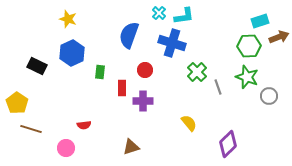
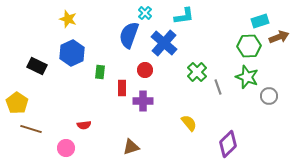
cyan cross: moved 14 px left
blue cross: moved 8 px left; rotated 24 degrees clockwise
